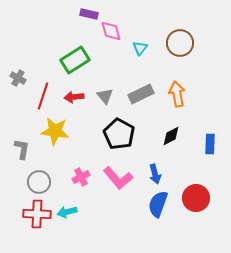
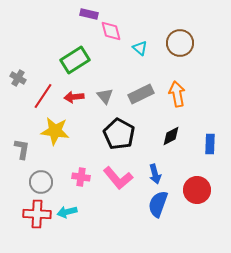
cyan triangle: rotated 28 degrees counterclockwise
red line: rotated 16 degrees clockwise
pink cross: rotated 36 degrees clockwise
gray circle: moved 2 px right
red circle: moved 1 px right, 8 px up
